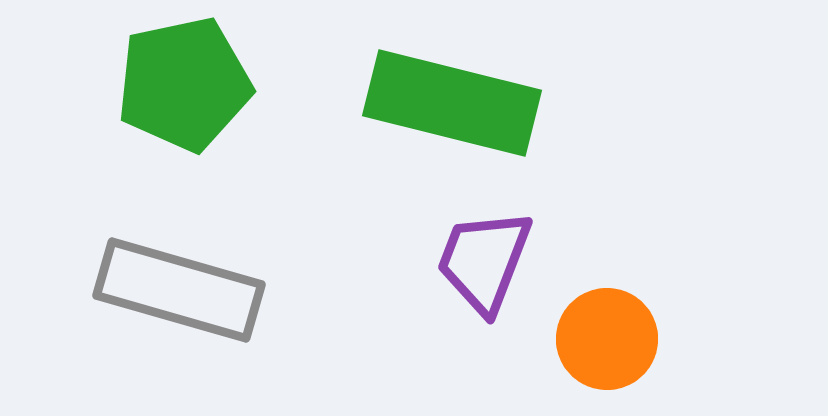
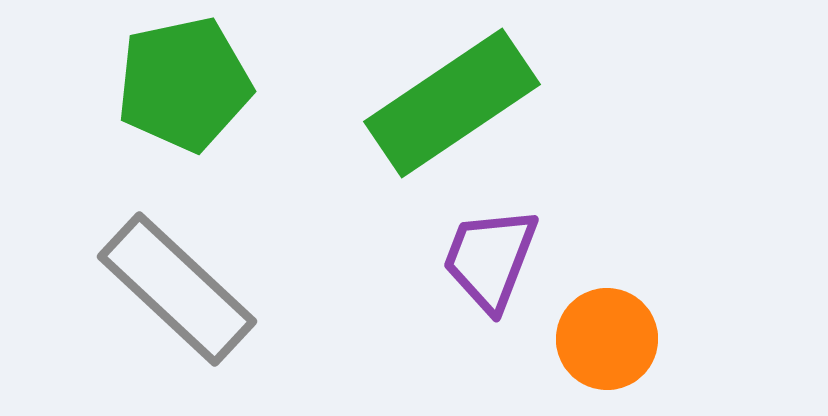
green rectangle: rotated 48 degrees counterclockwise
purple trapezoid: moved 6 px right, 2 px up
gray rectangle: moved 2 px left, 1 px up; rotated 27 degrees clockwise
